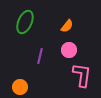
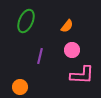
green ellipse: moved 1 px right, 1 px up
pink circle: moved 3 px right
pink L-shape: rotated 85 degrees clockwise
